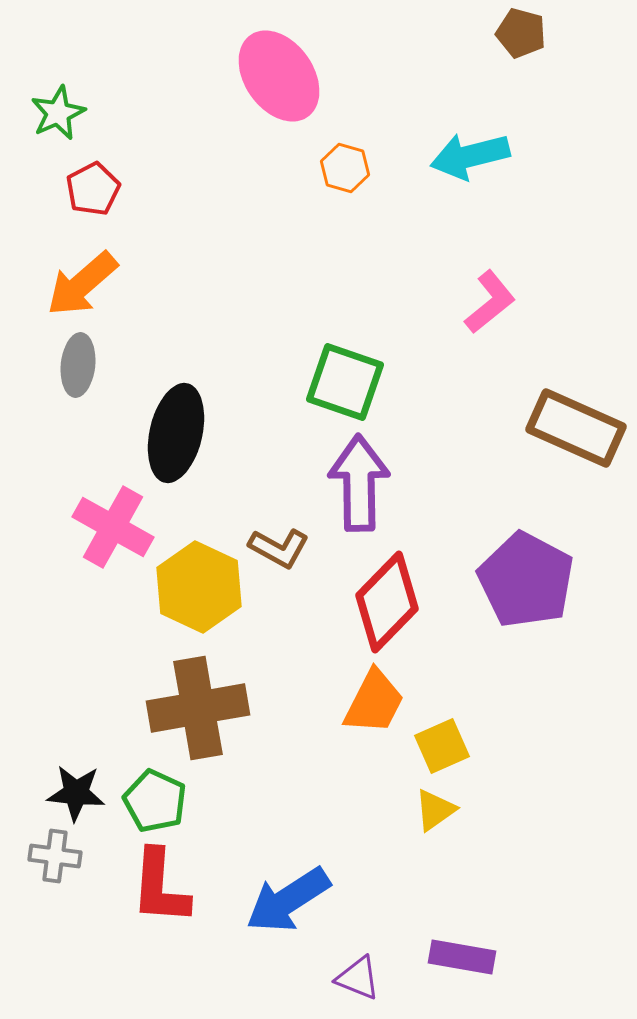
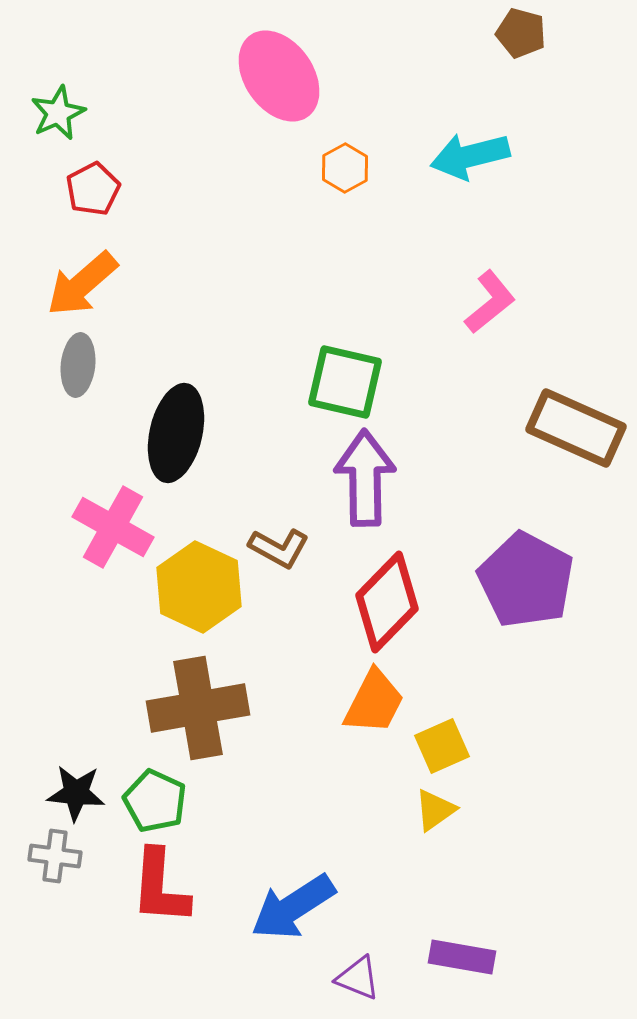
orange hexagon: rotated 15 degrees clockwise
green square: rotated 6 degrees counterclockwise
purple arrow: moved 6 px right, 5 px up
blue arrow: moved 5 px right, 7 px down
